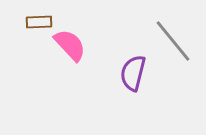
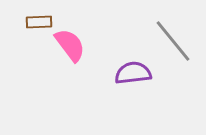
pink semicircle: rotated 6 degrees clockwise
purple semicircle: rotated 69 degrees clockwise
